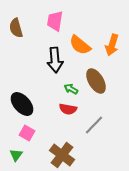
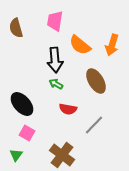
green arrow: moved 15 px left, 5 px up
